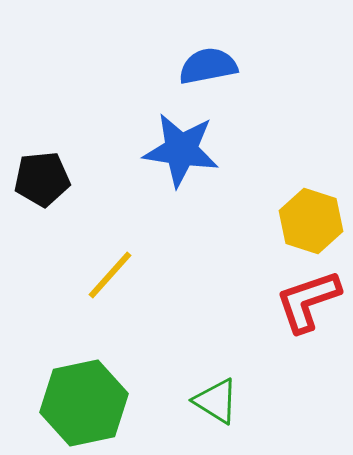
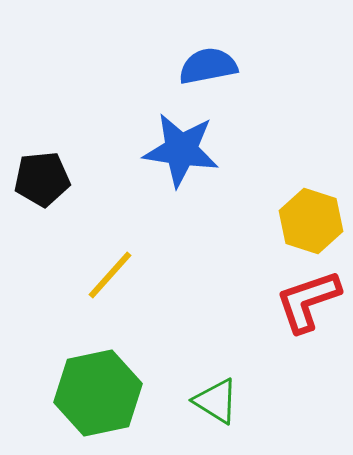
green hexagon: moved 14 px right, 10 px up
